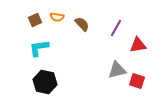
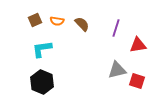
orange semicircle: moved 4 px down
purple line: rotated 12 degrees counterclockwise
cyan L-shape: moved 3 px right, 1 px down
black hexagon: moved 3 px left; rotated 10 degrees clockwise
